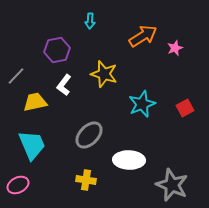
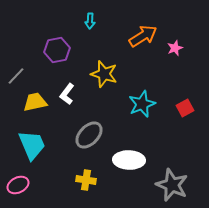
white L-shape: moved 3 px right, 9 px down
